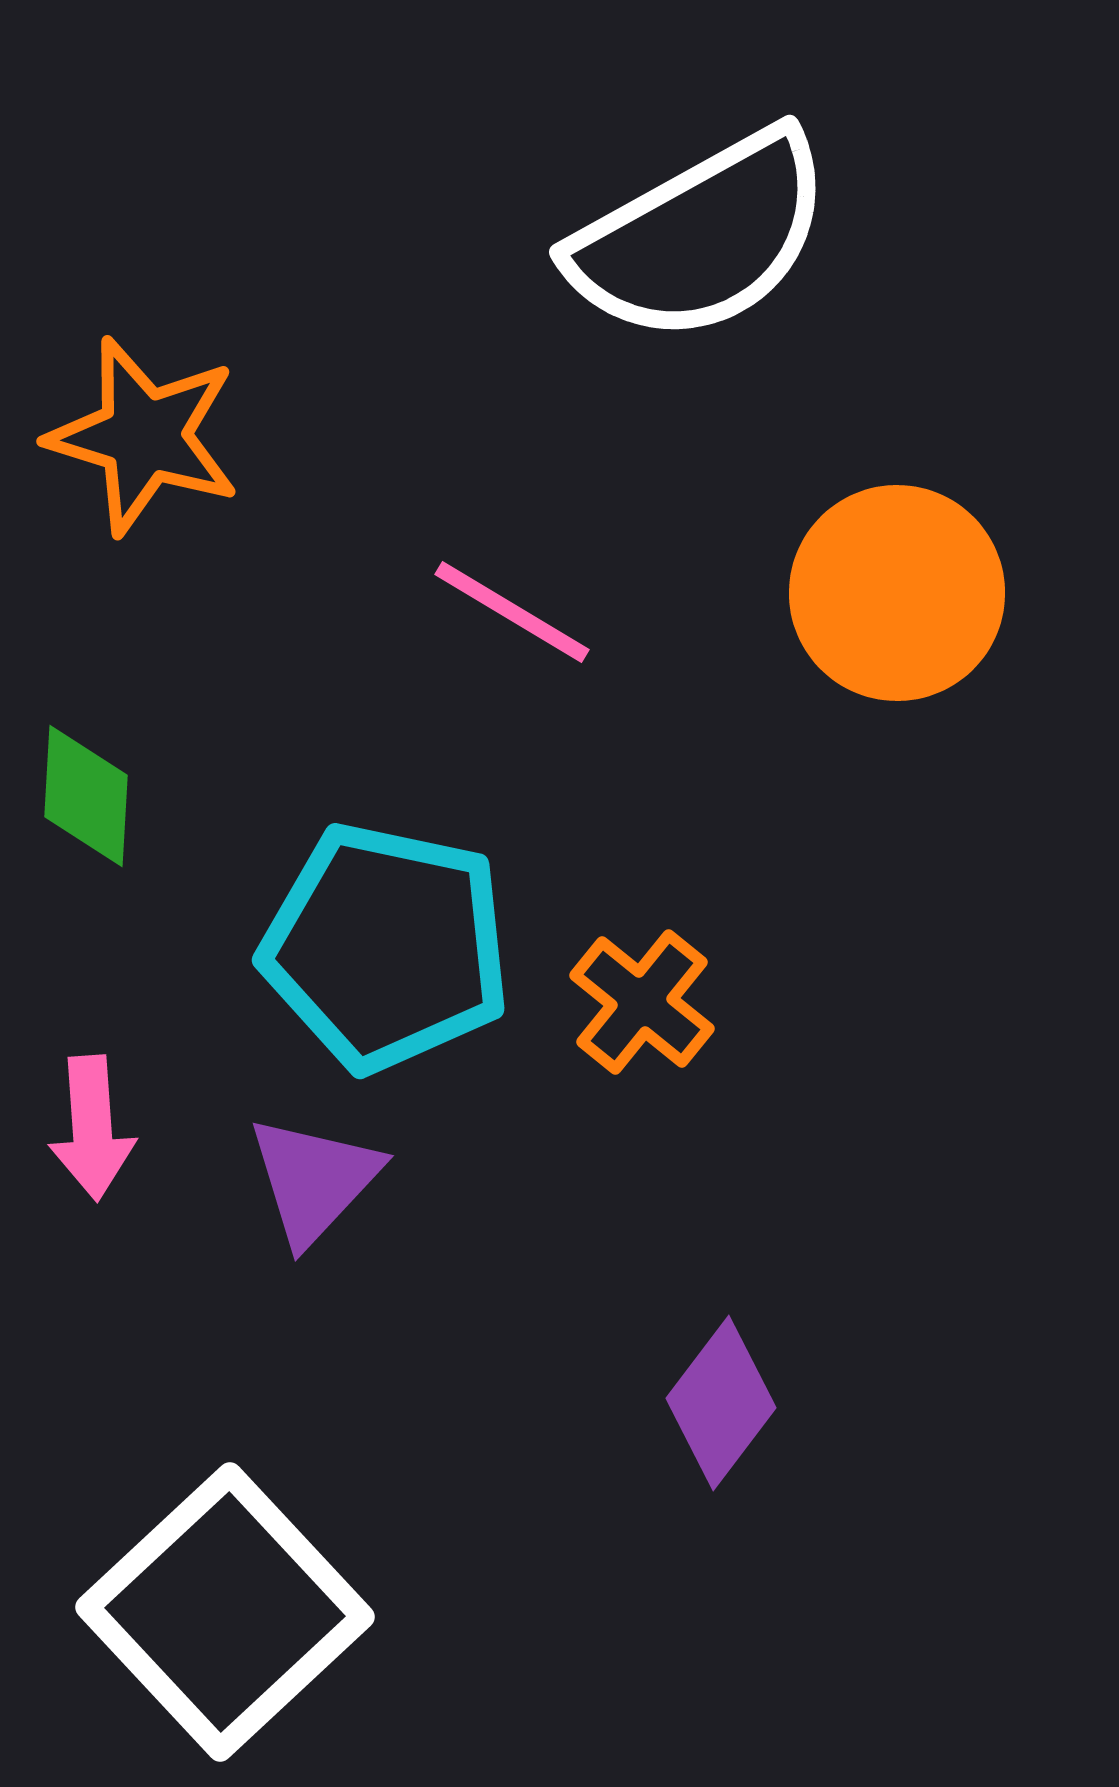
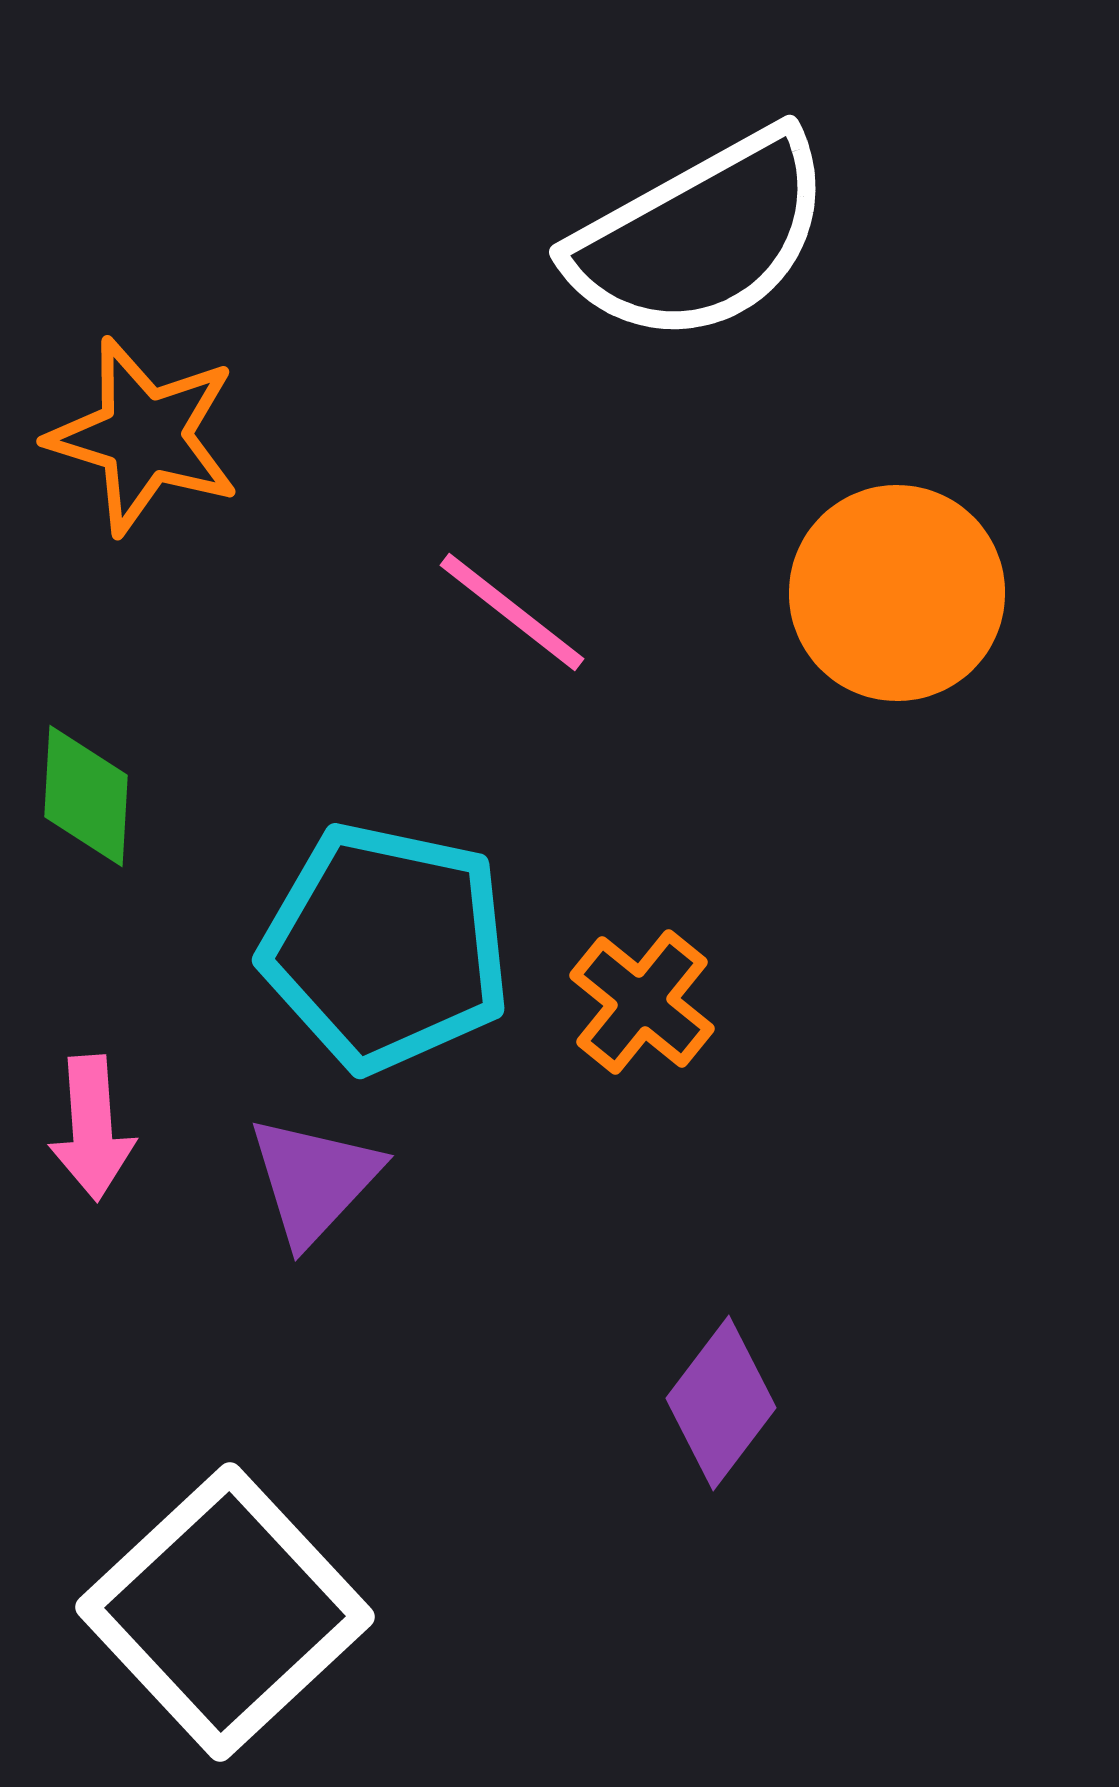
pink line: rotated 7 degrees clockwise
